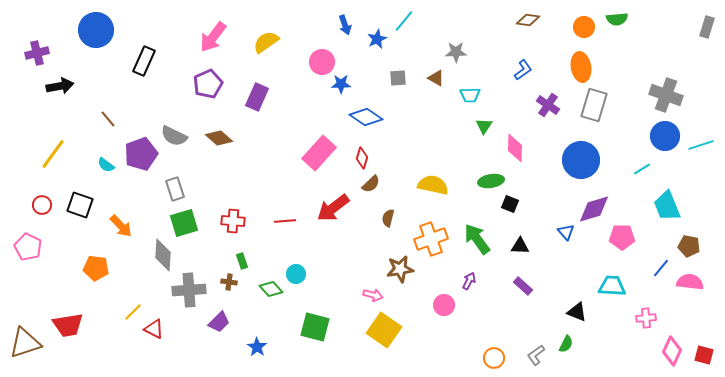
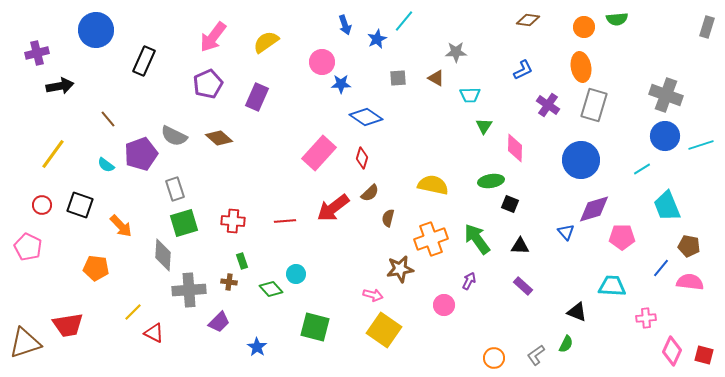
blue L-shape at (523, 70): rotated 10 degrees clockwise
brown semicircle at (371, 184): moved 1 px left, 9 px down
red triangle at (154, 329): moved 4 px down
